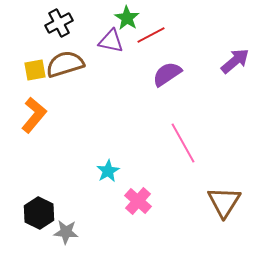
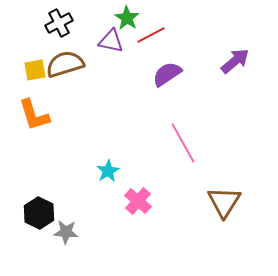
orange L-shape: rotated 123 degrees clockwise
